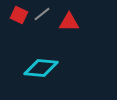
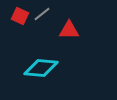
red square: moved 1 px right, 1 px down
red triangle: moved 8 px down
